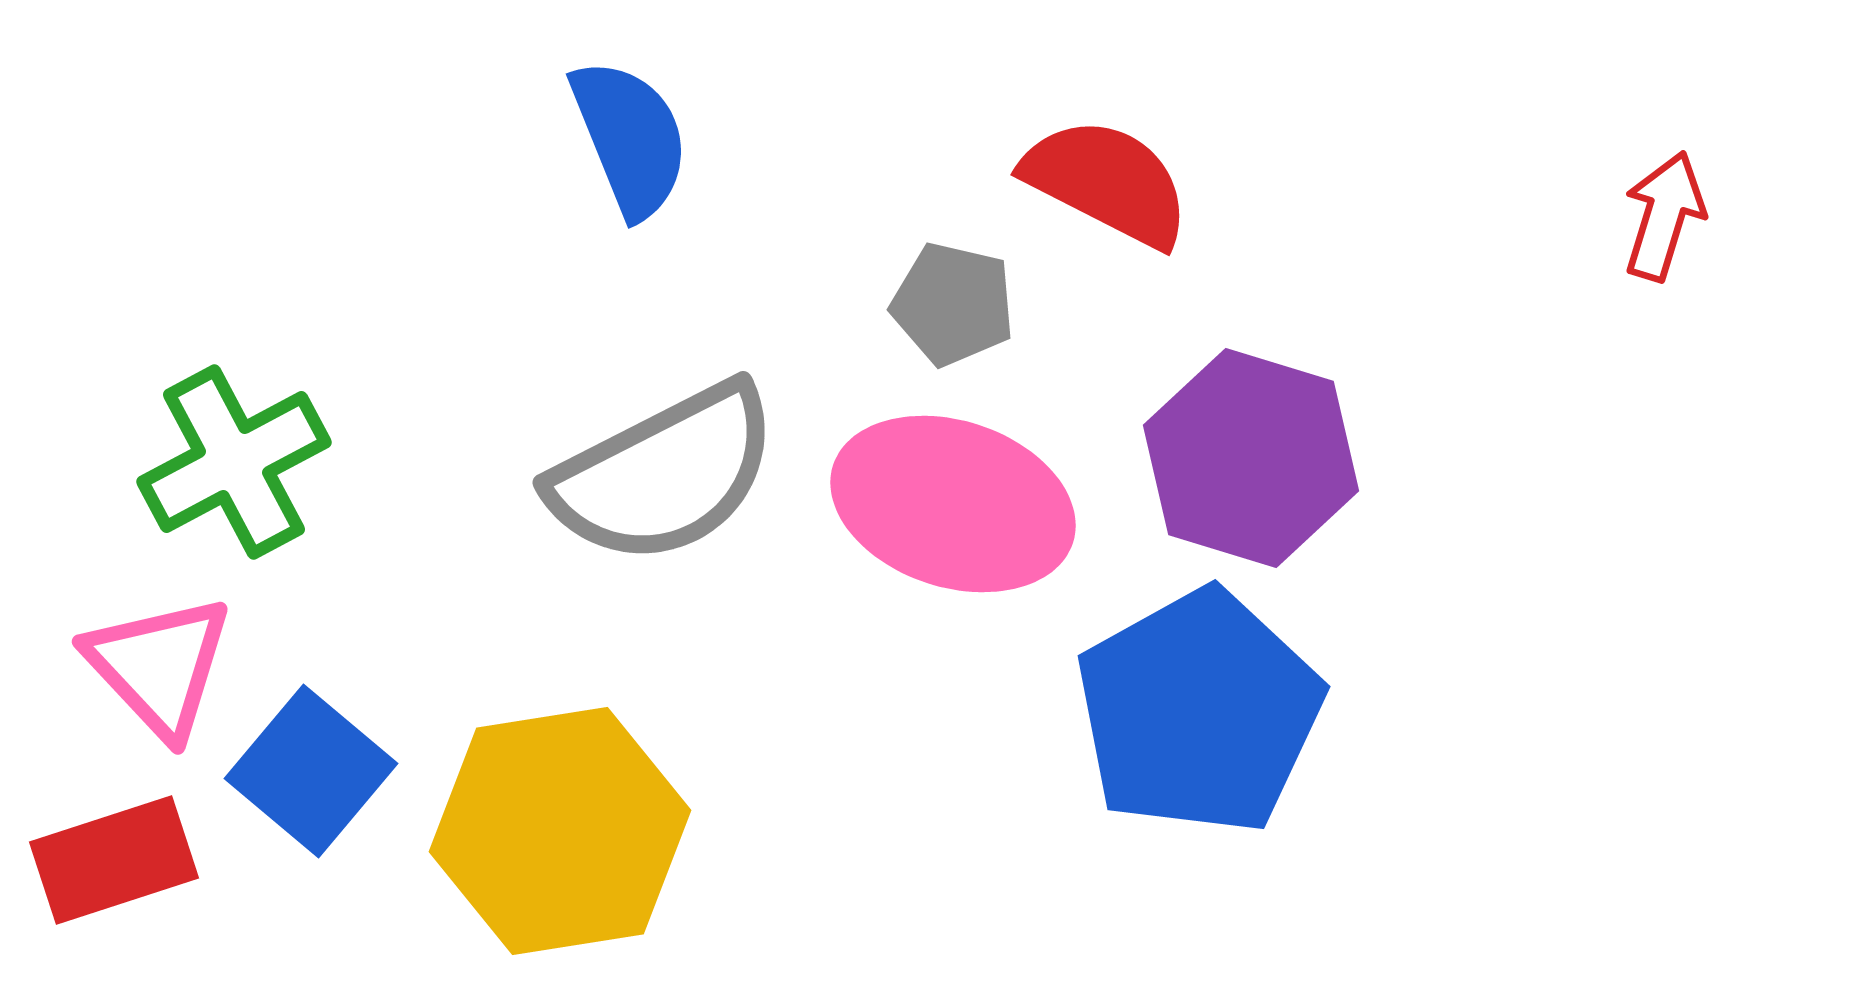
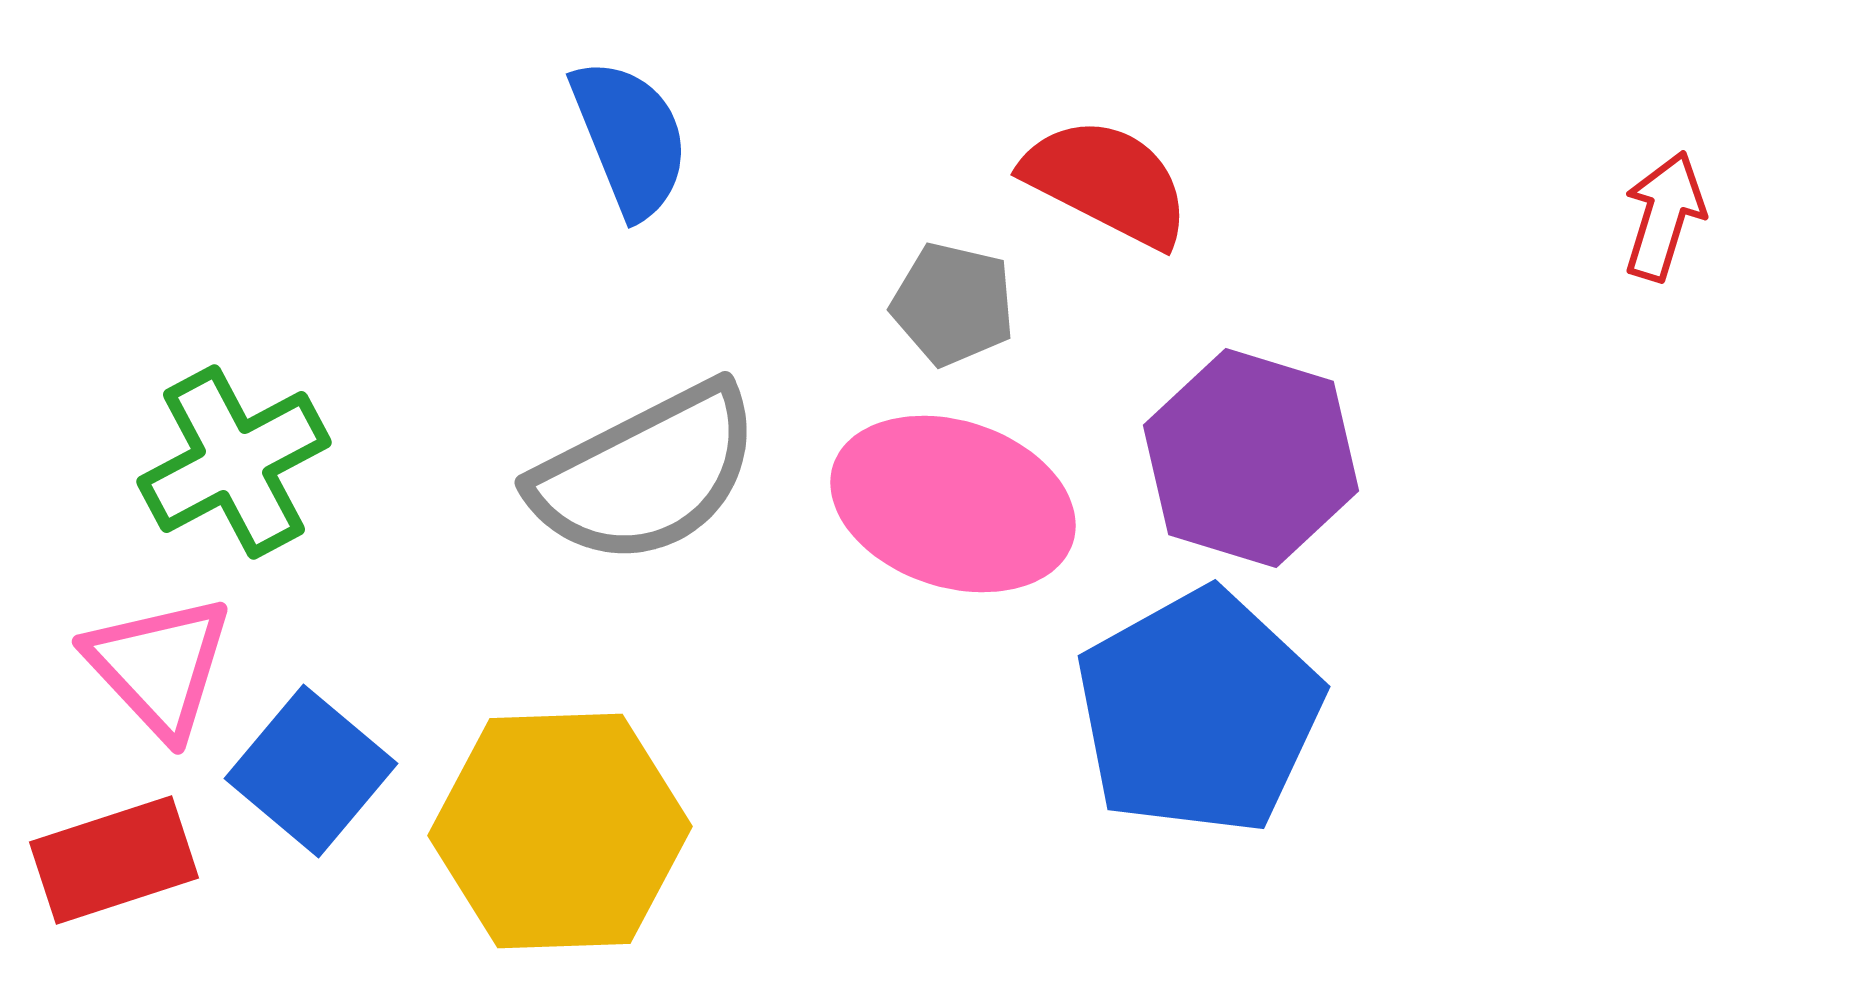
gray semicircle: moved 18 px left
yellow hexagon: rotated 7 degrees clockwise
